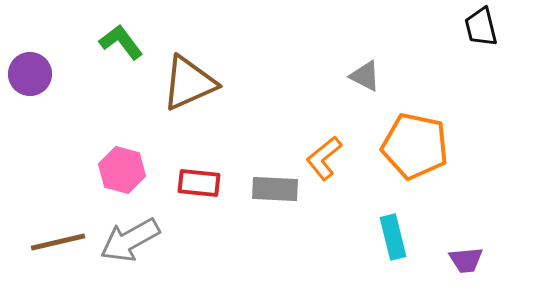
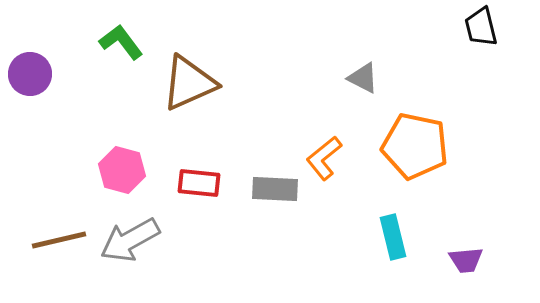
gray triangle: moved 2 px left, 2 px down
brown line: moved 1 px right, 2 px up
